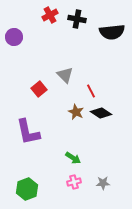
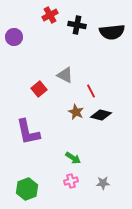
black cross: moved 6 px down
gray triangle: rotated 18 degrees counterclockwise
black diamond: moved 2 px down; rotated 20 degrees counterclockwise
pink cross: moved 3 px left, 1 px up
